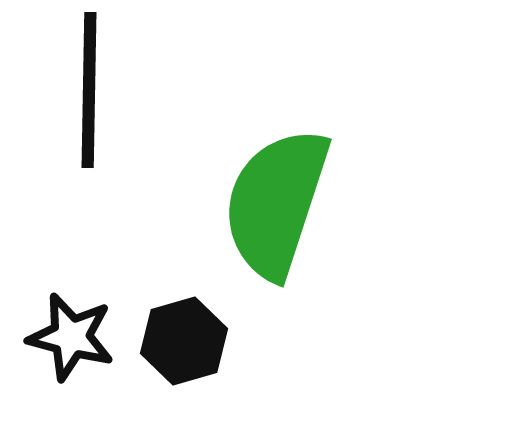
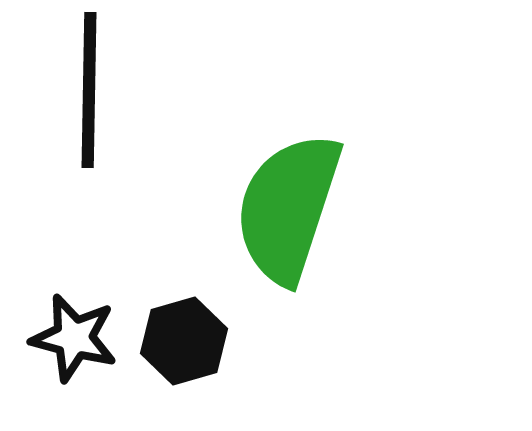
green semicircle: moved 12 px right, 5 px down
black star: moved 3 px right, 1 px down
